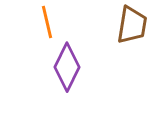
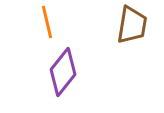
purple diamond: moved 4 px left, 5 px down; rotated 12 degrees clockwise
